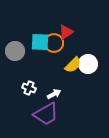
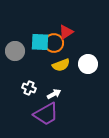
yellow semicircle: moved 12 px left; rotated 24 degrees clockwise
